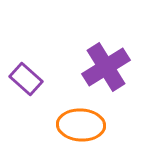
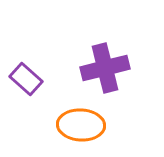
purple cross: moved 1 px left, 1 px down; rotated 18 degrees clockwise
